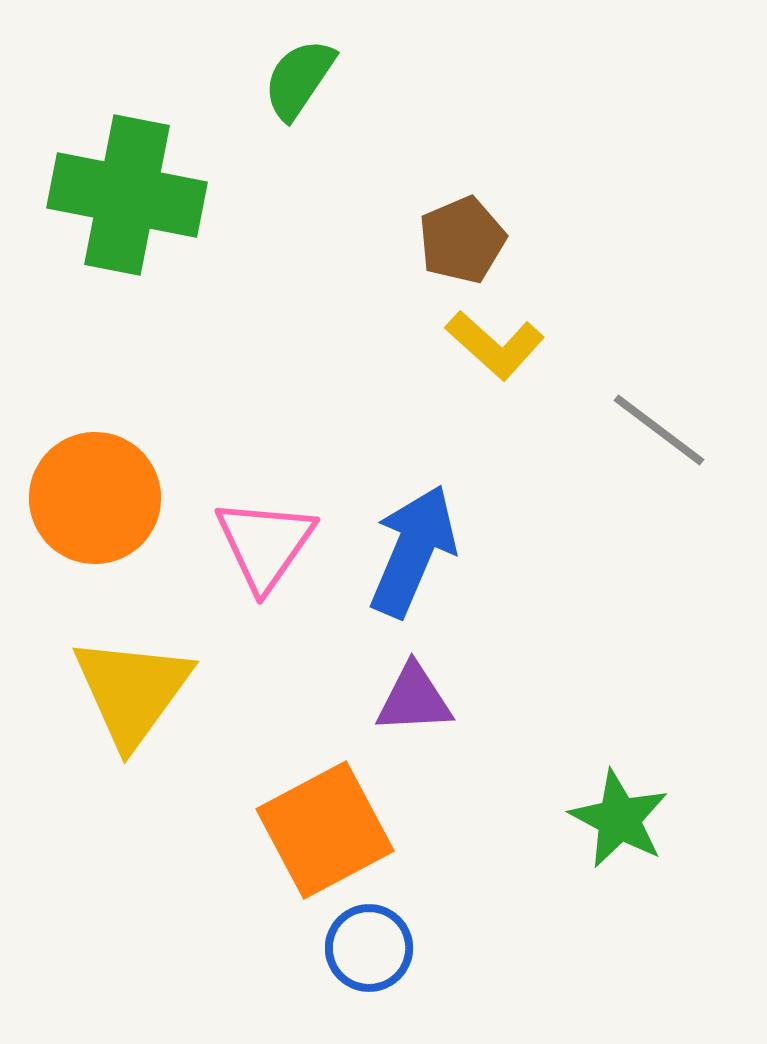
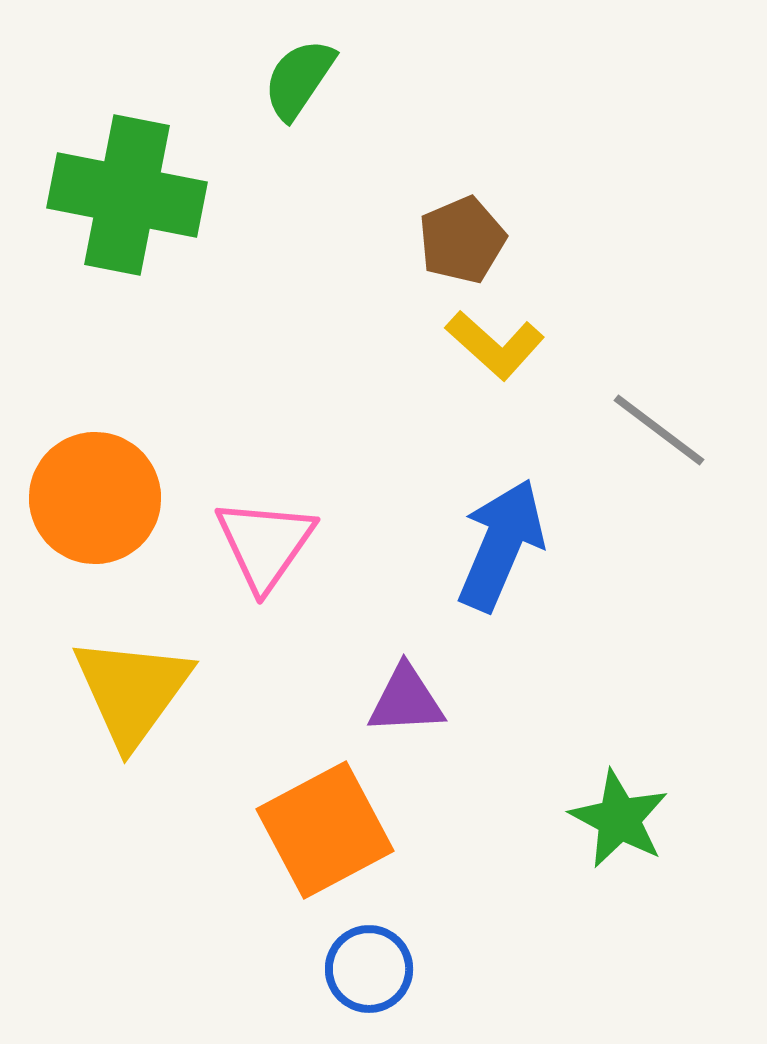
blue arrow: moved 88 px right, 6 px up
purple triangle: moved 8 px left, 1 px down
blue circle: moved 21 px down
